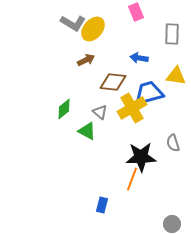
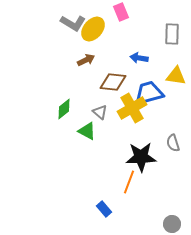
pink rectangle: moved 15 px left
orange line: moved 3 px left, 3 px down
blue rectangle: moved 2 px right, 4 px down; rotated 56 degrees counterclockwise
